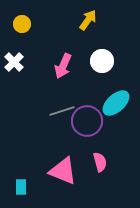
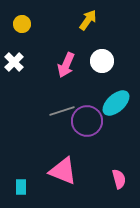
pink arrow: moved 3 px right, 1 px up
pink semicircle: moved 19 px right, 17 px down
